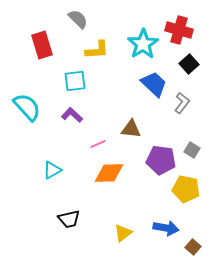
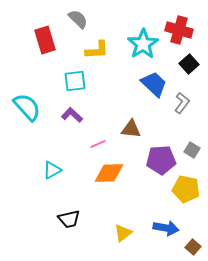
red rectangle: moved 3 px right, 5 px up
purple pentagon: rotated 12 degrees counterclockwise
